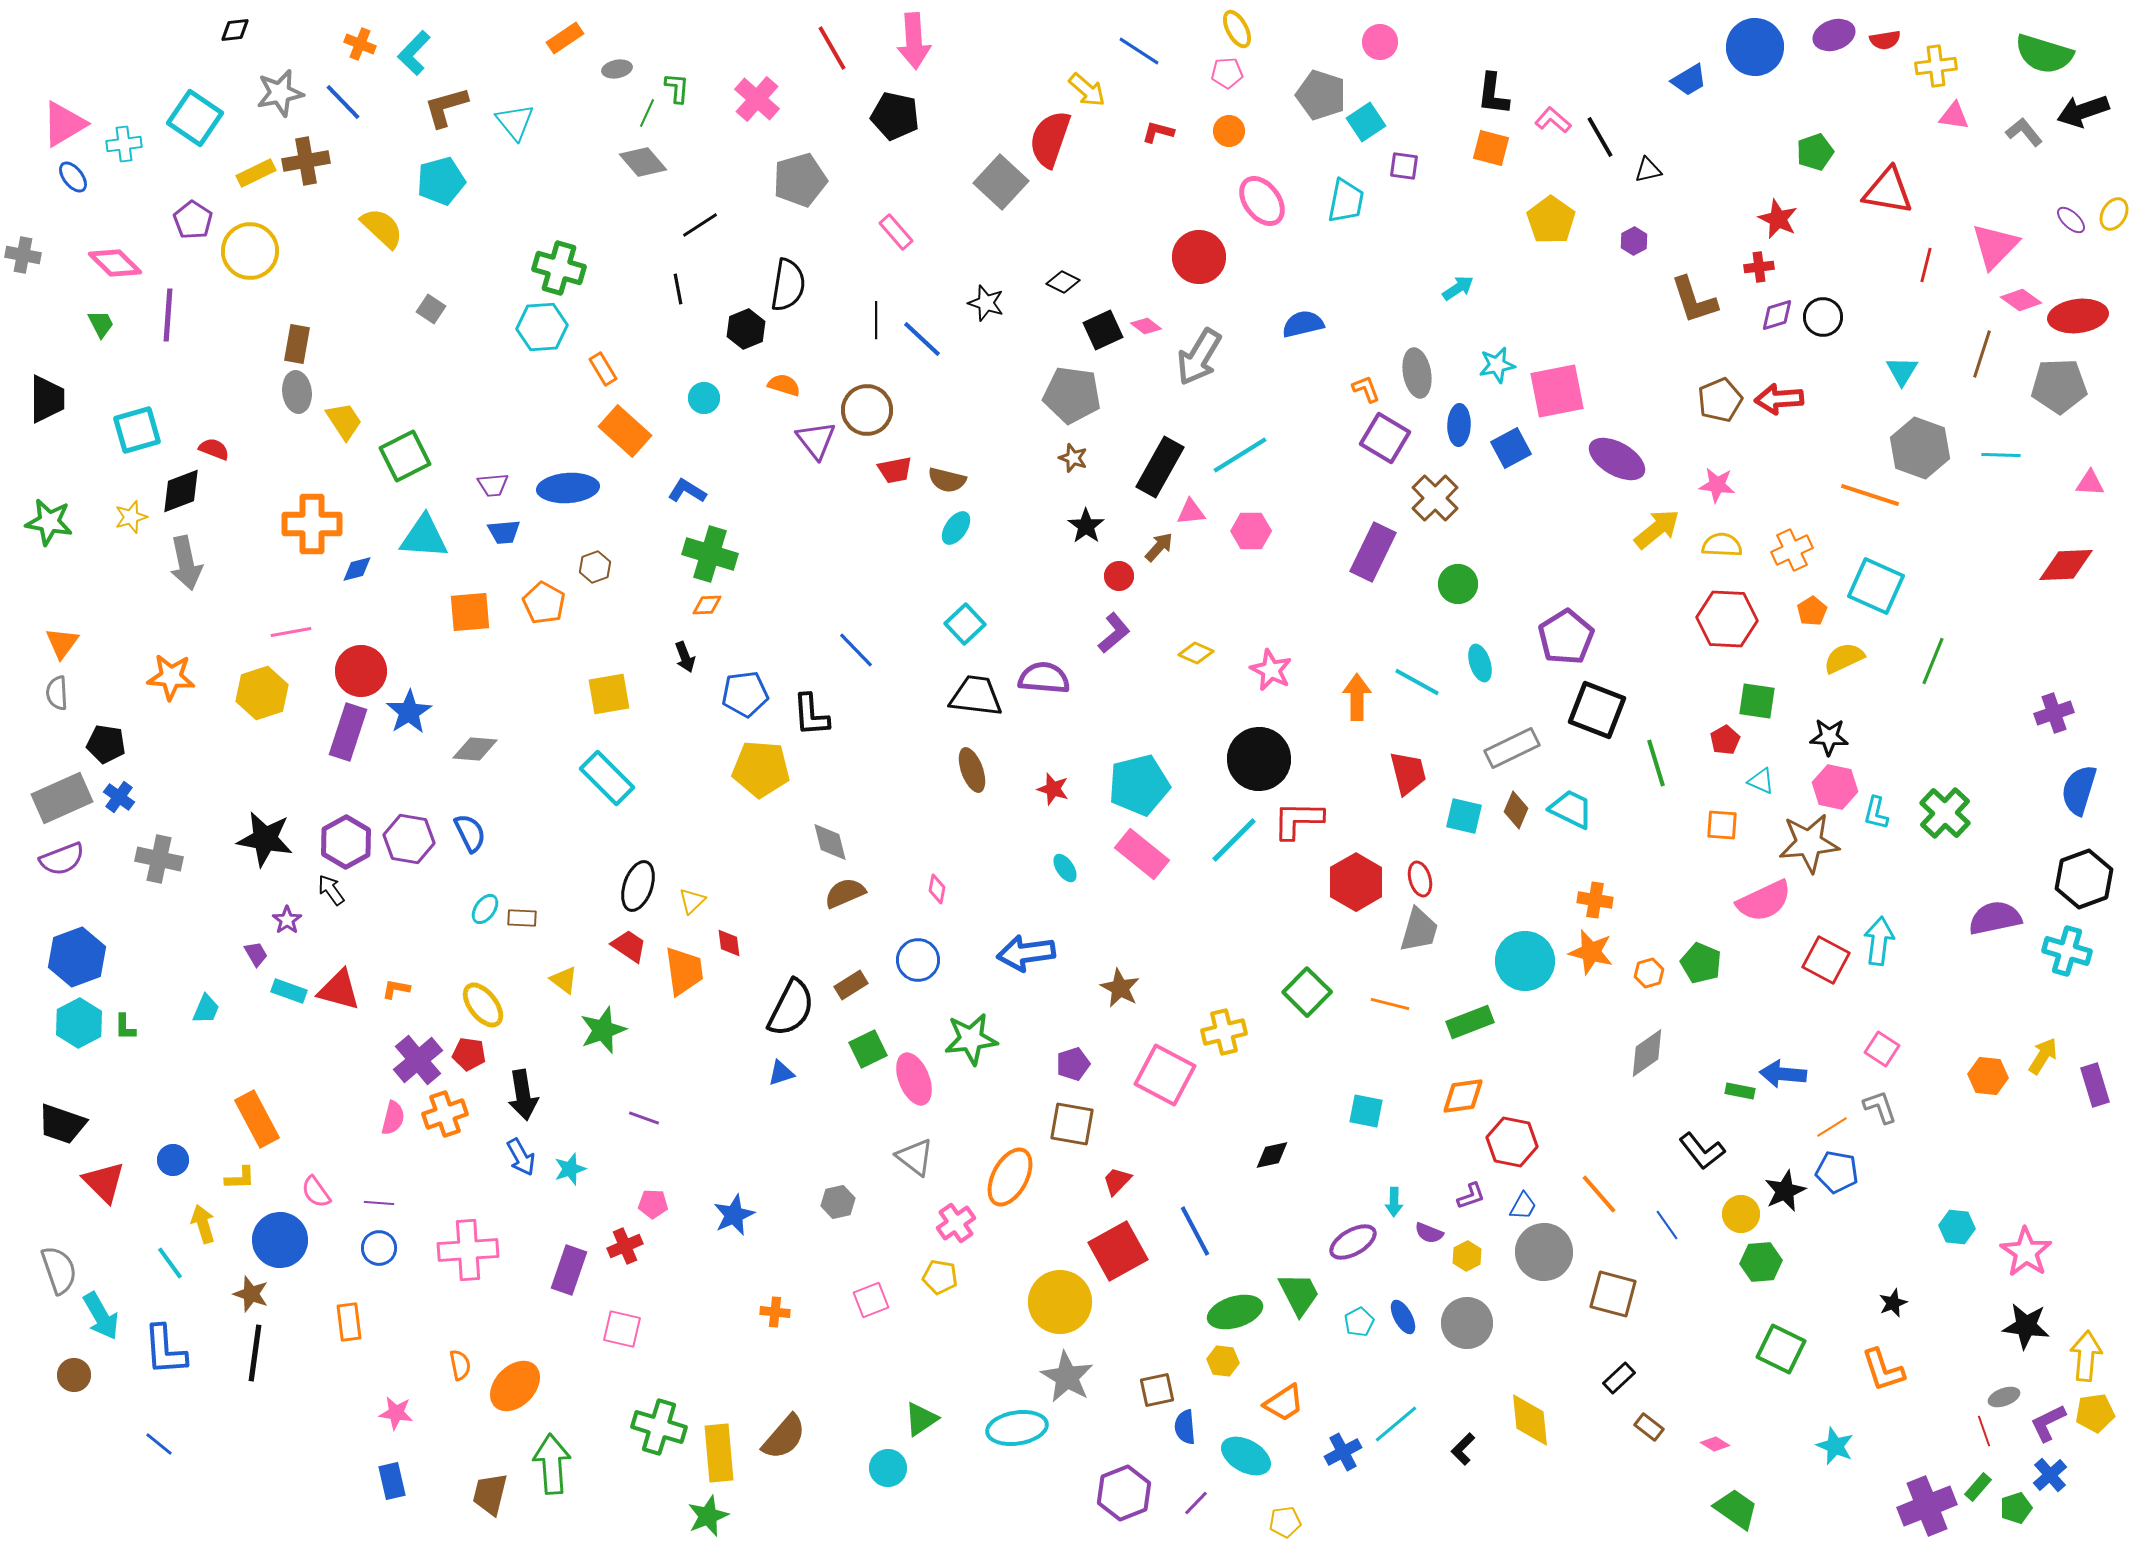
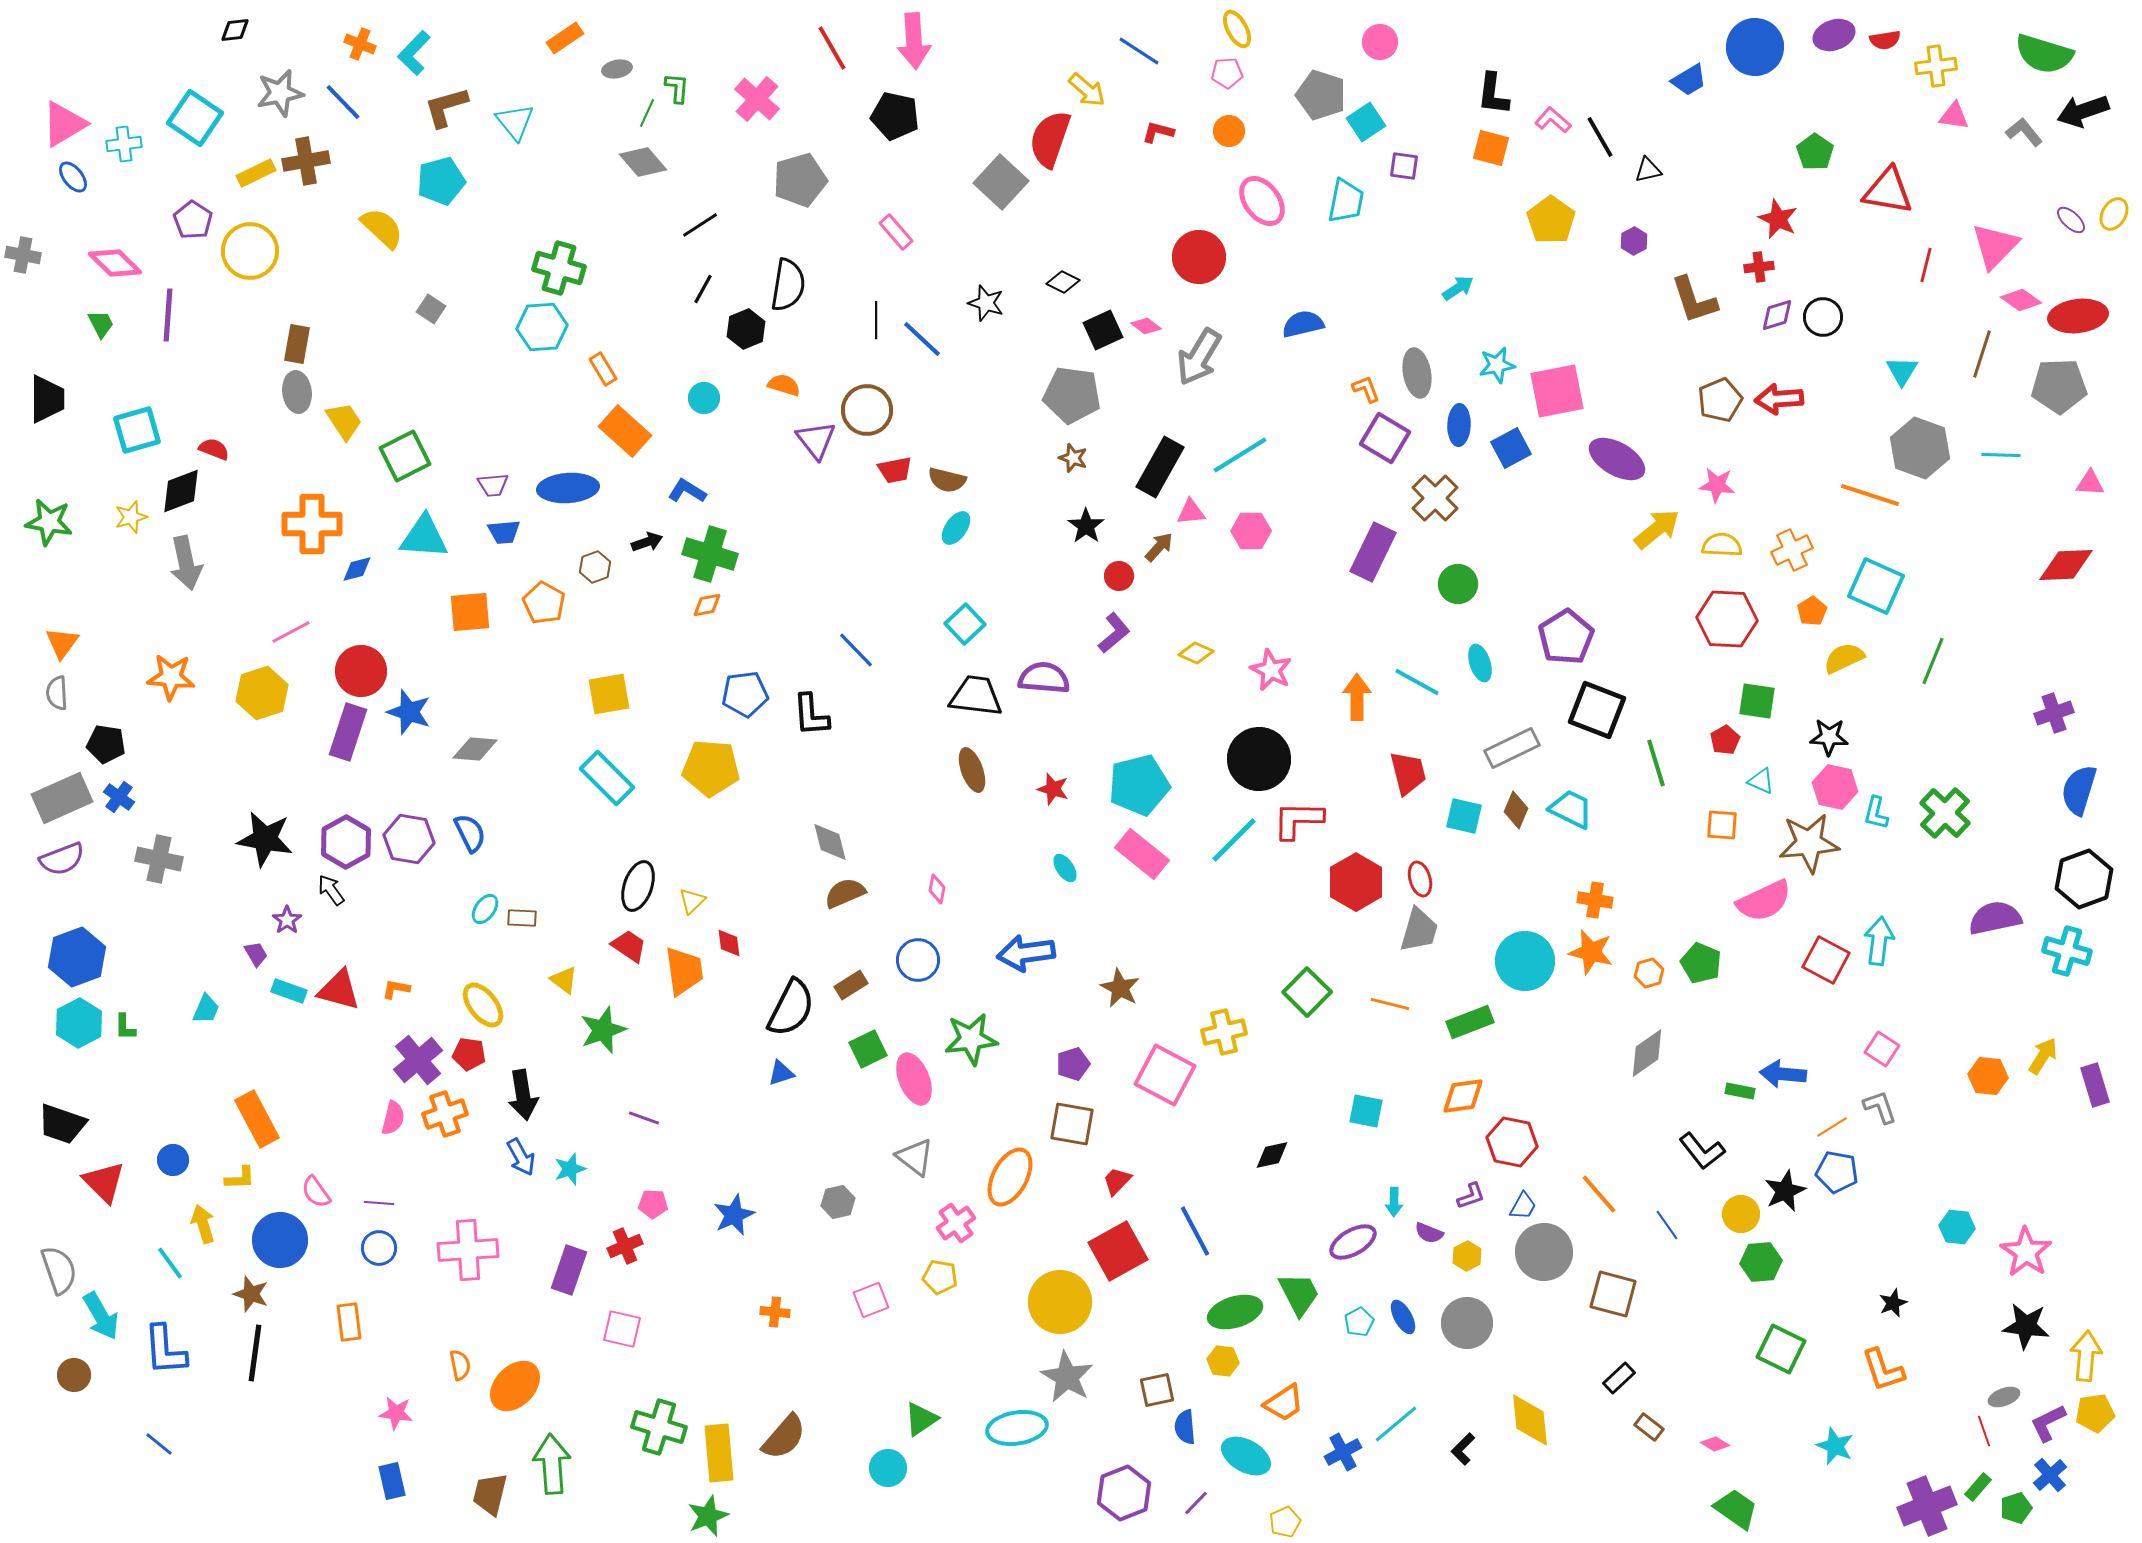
green pentagon at (1815, 152): rotated 18 degrees counterclockwise
black line at (678, 289): moved 25 px right; rotated 40 degrees clockwise
orange diamond at (707, 605): rotated 8 degrees counterclockwise
pink line at (291, 632): rotated 18 degrees counterclockwise
black arrow at (685, 657): moved 38 px left, 115 px up; rotated 88 degrees counterclockwise
blue star at (409, 712): rotated 21 degrees counterclockwise
yellow pentagon at (761, 769): moved 50 px left, 1 px up
yellow pentagon at (1285, 1522): rotated 16 degrees counterclockwise
